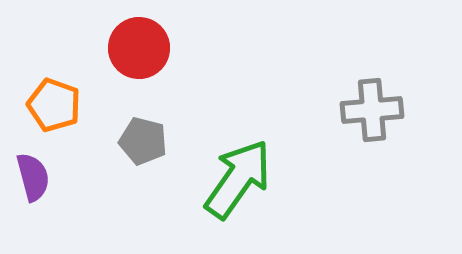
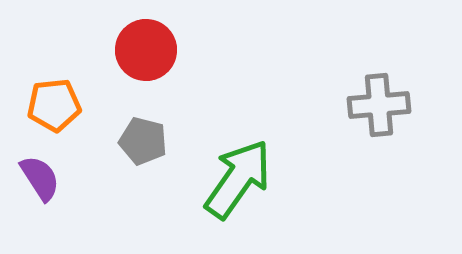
red circle: moved 7 px right, 2 px down
orange pentagon: rotated 26 degrees counterclockwise
gray cross: moved 7 px right, 5 px up
purple semicircle: moved 7 px right, 1 px down; rotated 18 degrees counterclockwise
